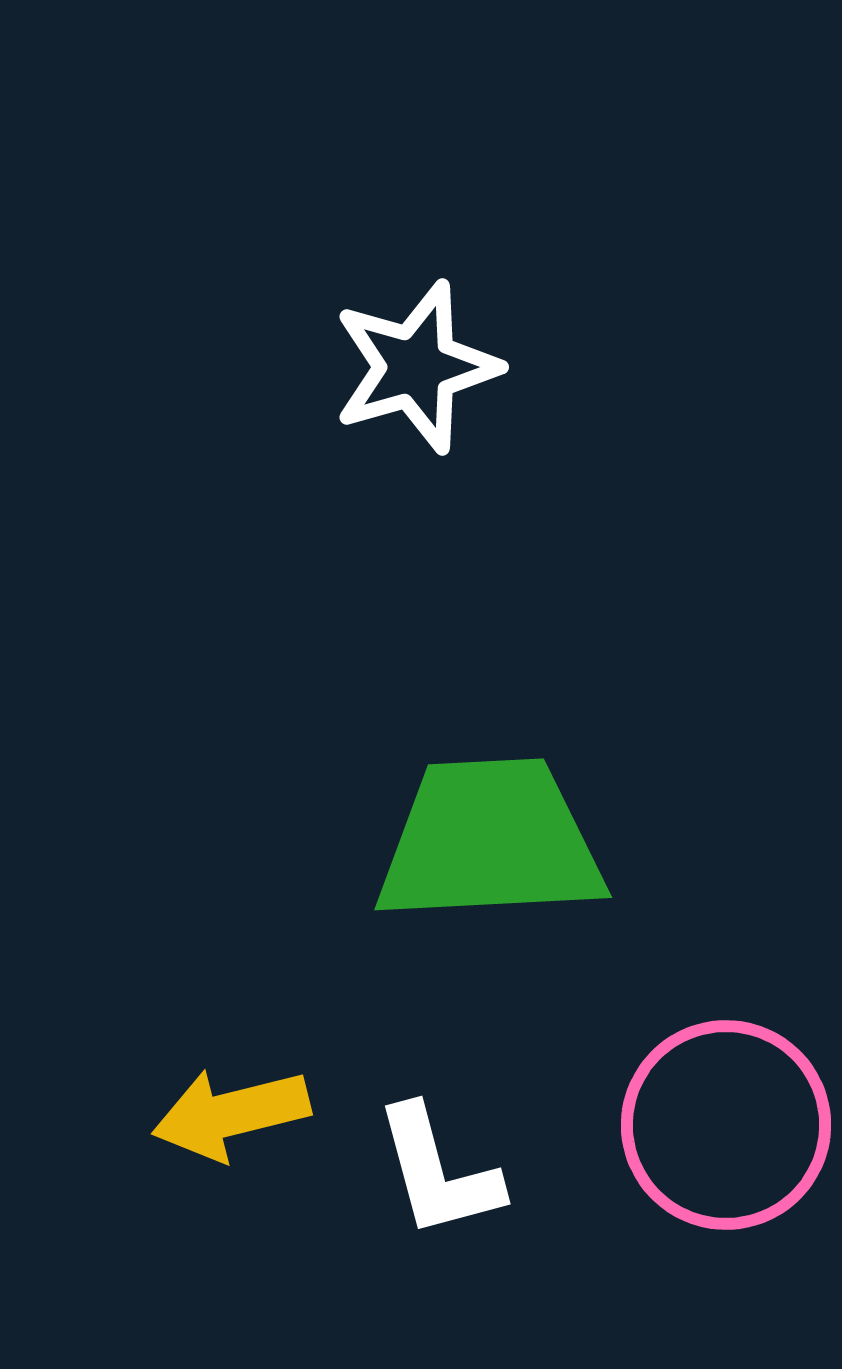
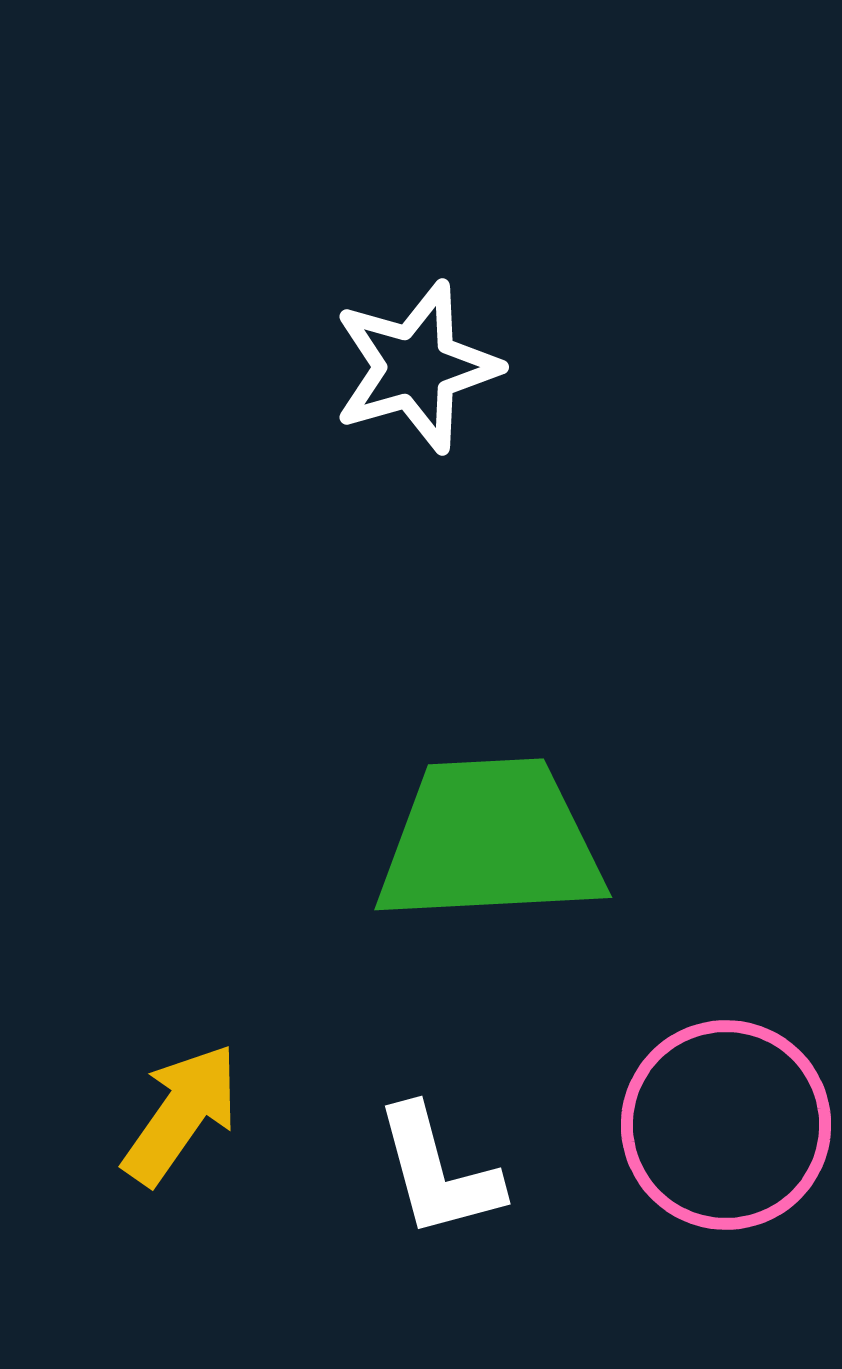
yellow arrow: moved 50 px left; rotated 139 degrees clockwise
